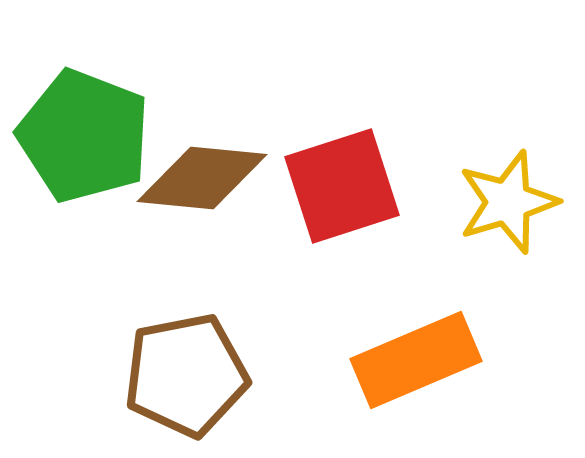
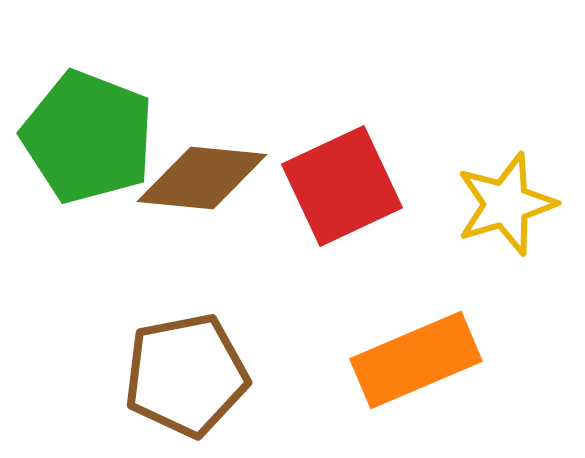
green pentagon: moved 4 px right, 1 px down
red square: rotated 7 degrees counterclockwise
yellow star: moved 2 px left, 2 px down
